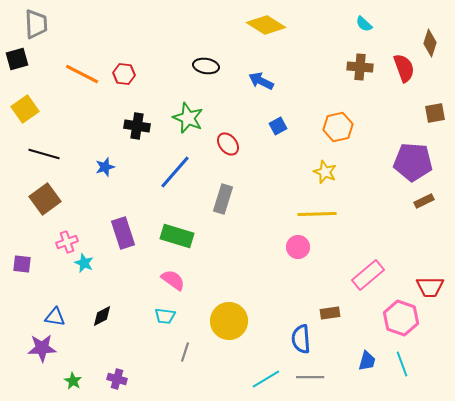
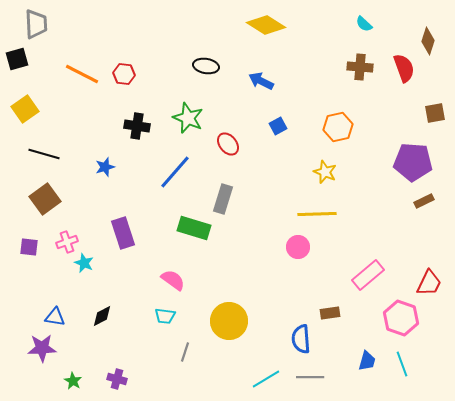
brown diamond at (430, 43): moved 2 px left, 2 px up
green rectangle at (177, 236): moved 17 px right, 8 px up
purple square at (22, 264): moved 7 px right, 17 px up
red trapezoid at (430, 287): moved 1 px left, 4 px up; rotated 64 degrees counterclockwise
